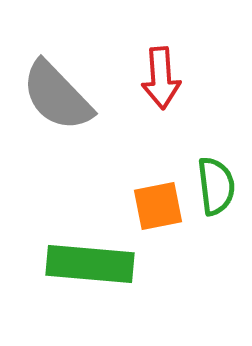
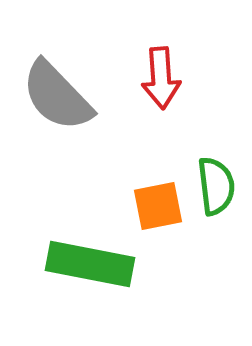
green rectangle: rotated 6 degrees clockwise
